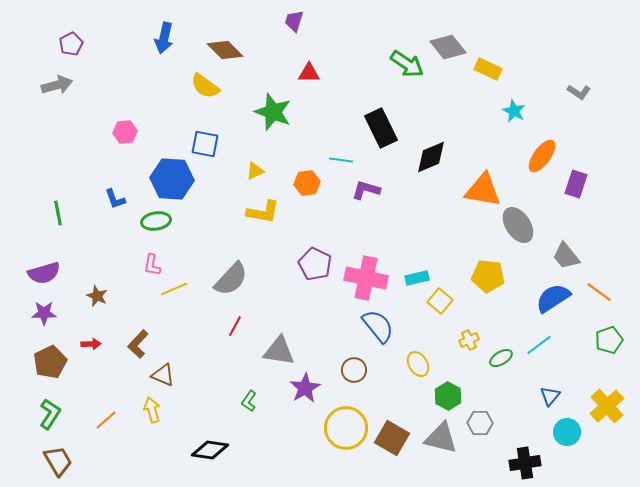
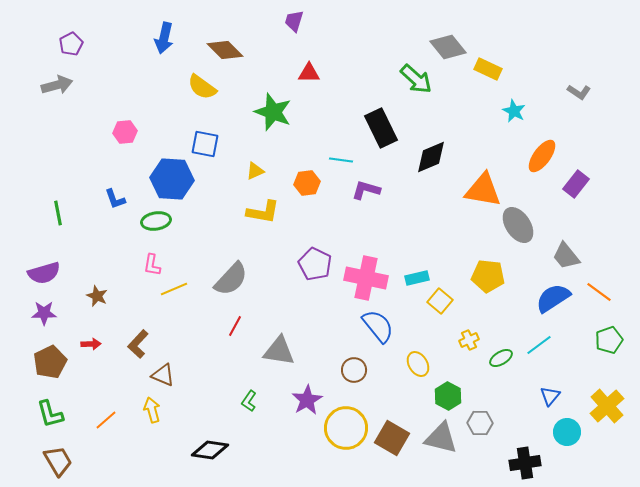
green arrow at (407, 64): moved 9 px right, 15 px down; rotated 8 degrees clockwise
yellow semicircle at (205, 86): moved 3 px left, 1 px down
purple rectangle at (576, 184): rotated 20 degrees clockwise
purple star at (305, 388): moved 2 px right, 12 px down
green L-shape at (50, 414): rotated 132 degrees clockwise
